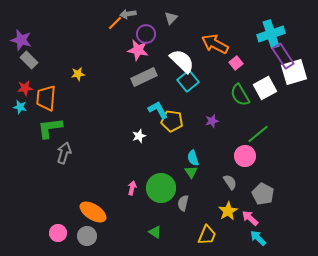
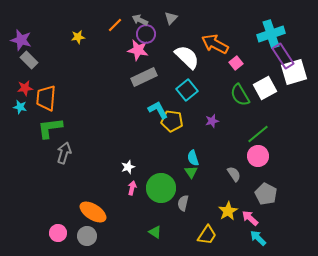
gray arrow at (128, 14): moved 12 px right, 6 px down; rotated 35 degrees clockwise
orange line at (115, 23): moved 2 px down
white semicircle at (182, 61): moved 5 px right, 4 px up
yellow star at (78, 74): moved 37 px up
cyan square at (188, 81): moved 1 px left, 9 px down
white star at (139, 136): moved 11 px left, 31 px down
pink circle at (245, 156): moved 13 px right
gray semicircle at (230, 182): moved 4 px right, 8 px up
gray pentagon at (263, 194): moved 3 px right
yellow trapezoid at (207, 235): rotated 10 degrees clockwise
